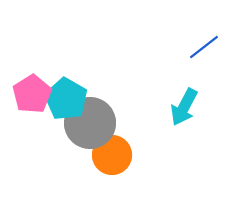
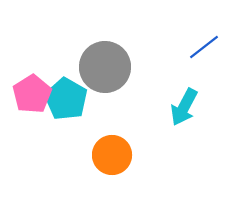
gray circle: moved 15 px right, 56 px up
